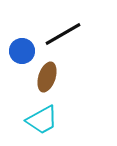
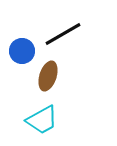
brown ellipse: moved 1 px right, 1 px up
